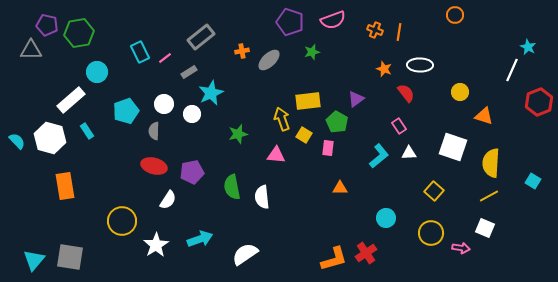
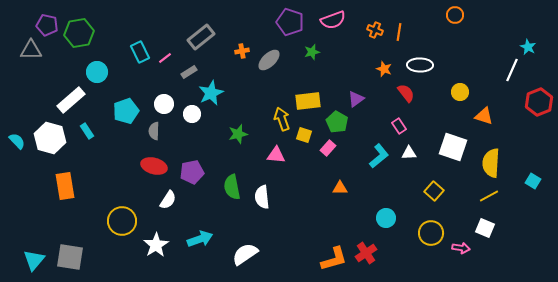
yellow square at (304, 135): rotated 14 degrees counterclockwise
pink rectangle at (328, 148): rotated 35 degrees clockwise
